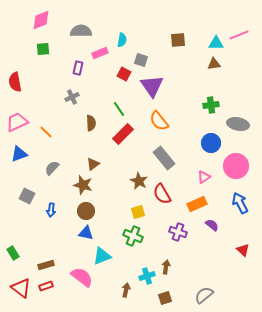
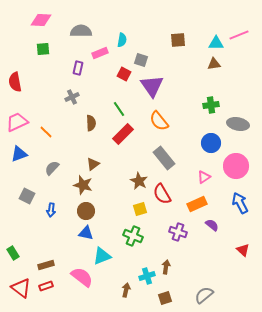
pink diamond at (41, 20): rotated 25 degrees clockwise
yellow square at (138, 212): moved 2 px right, 3 px up
